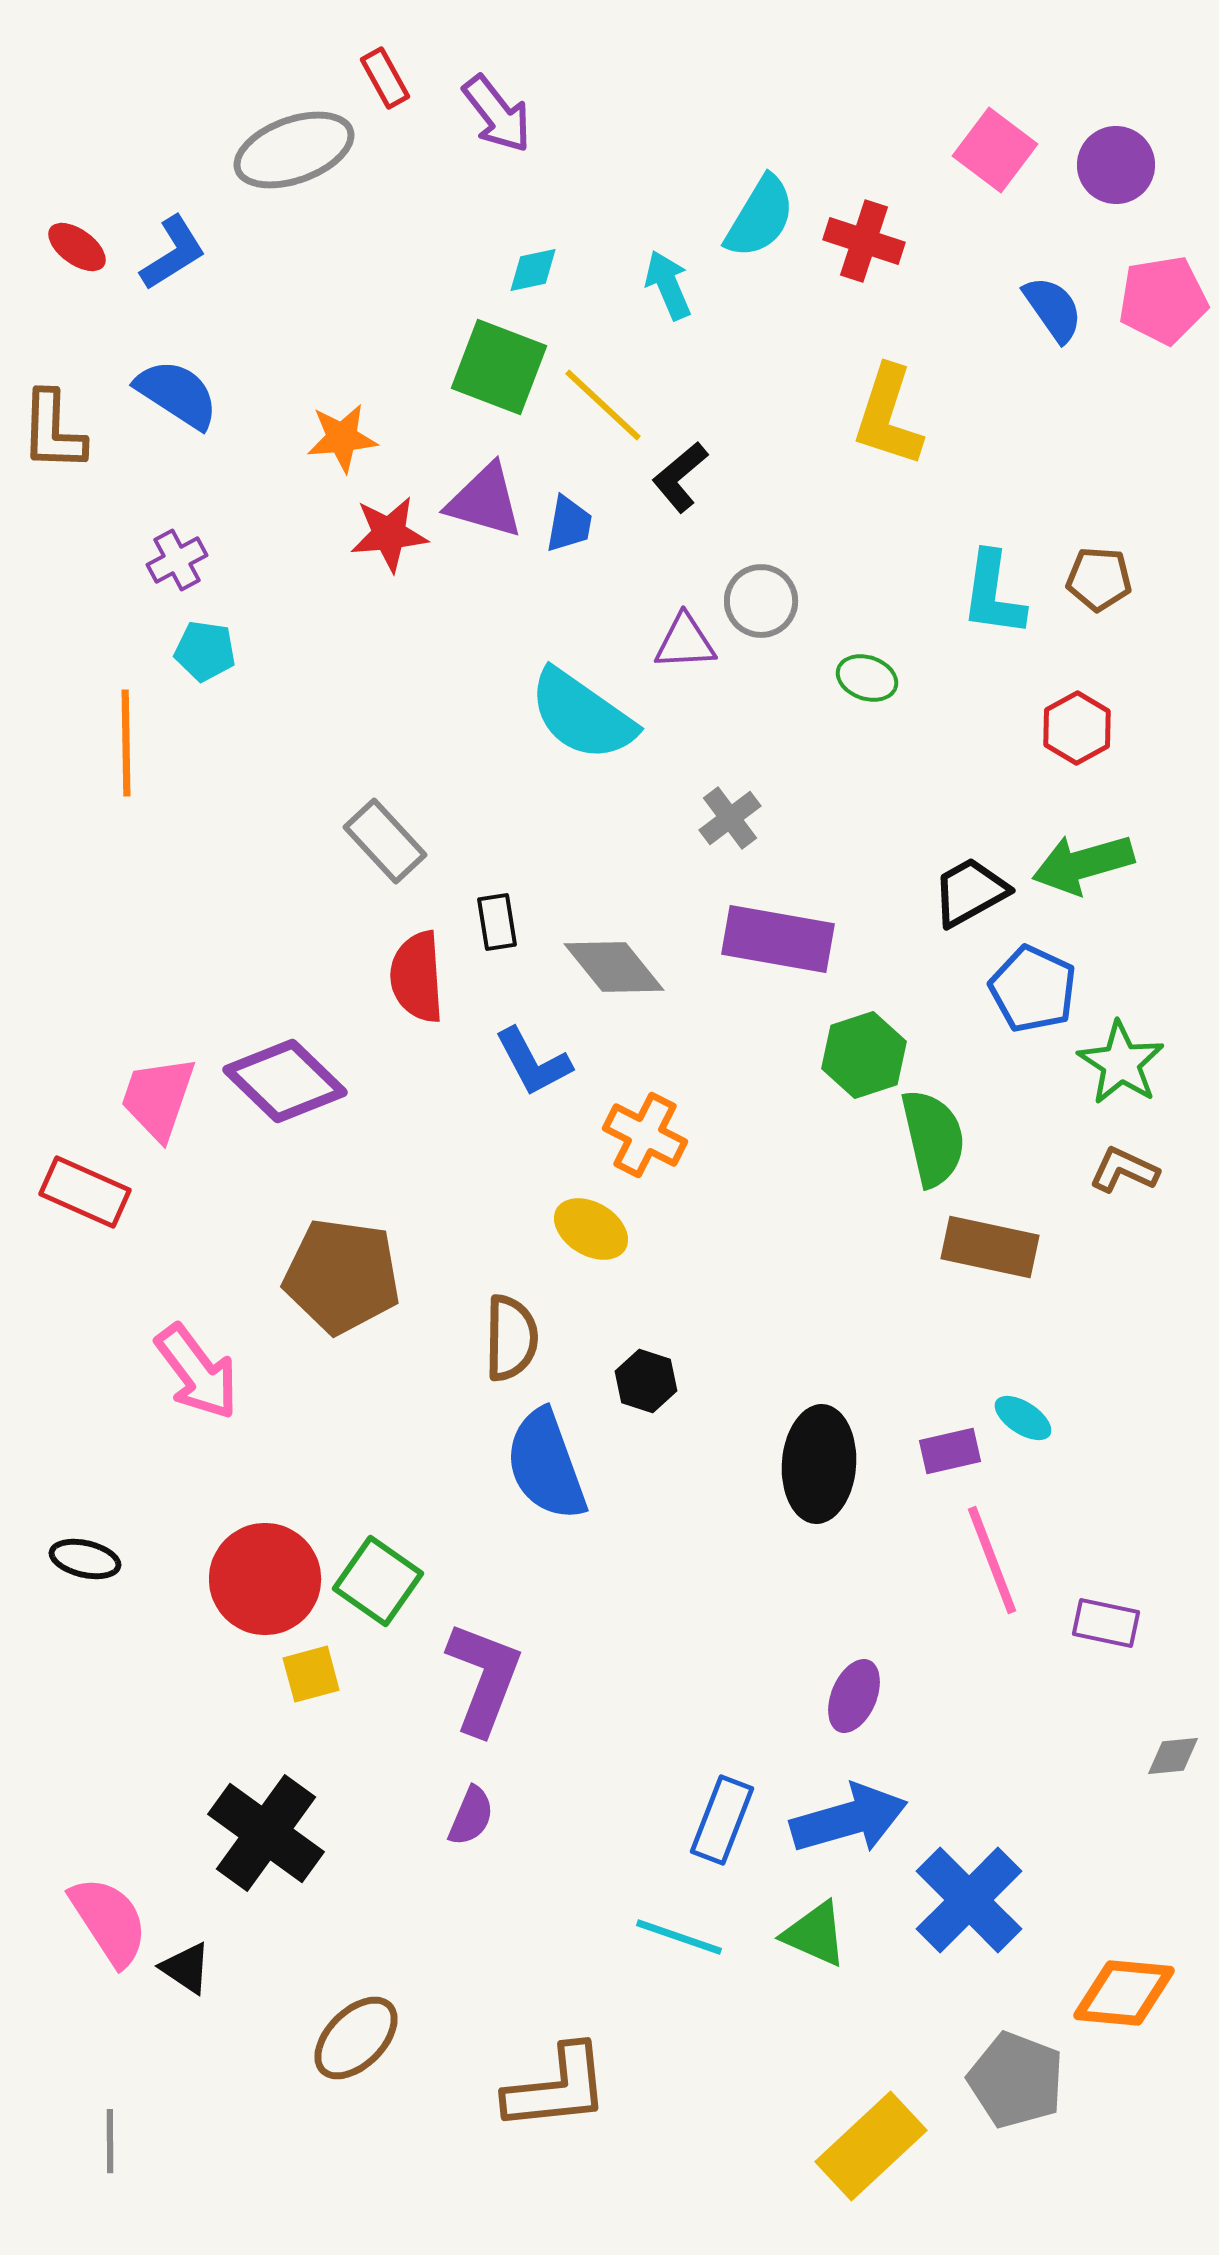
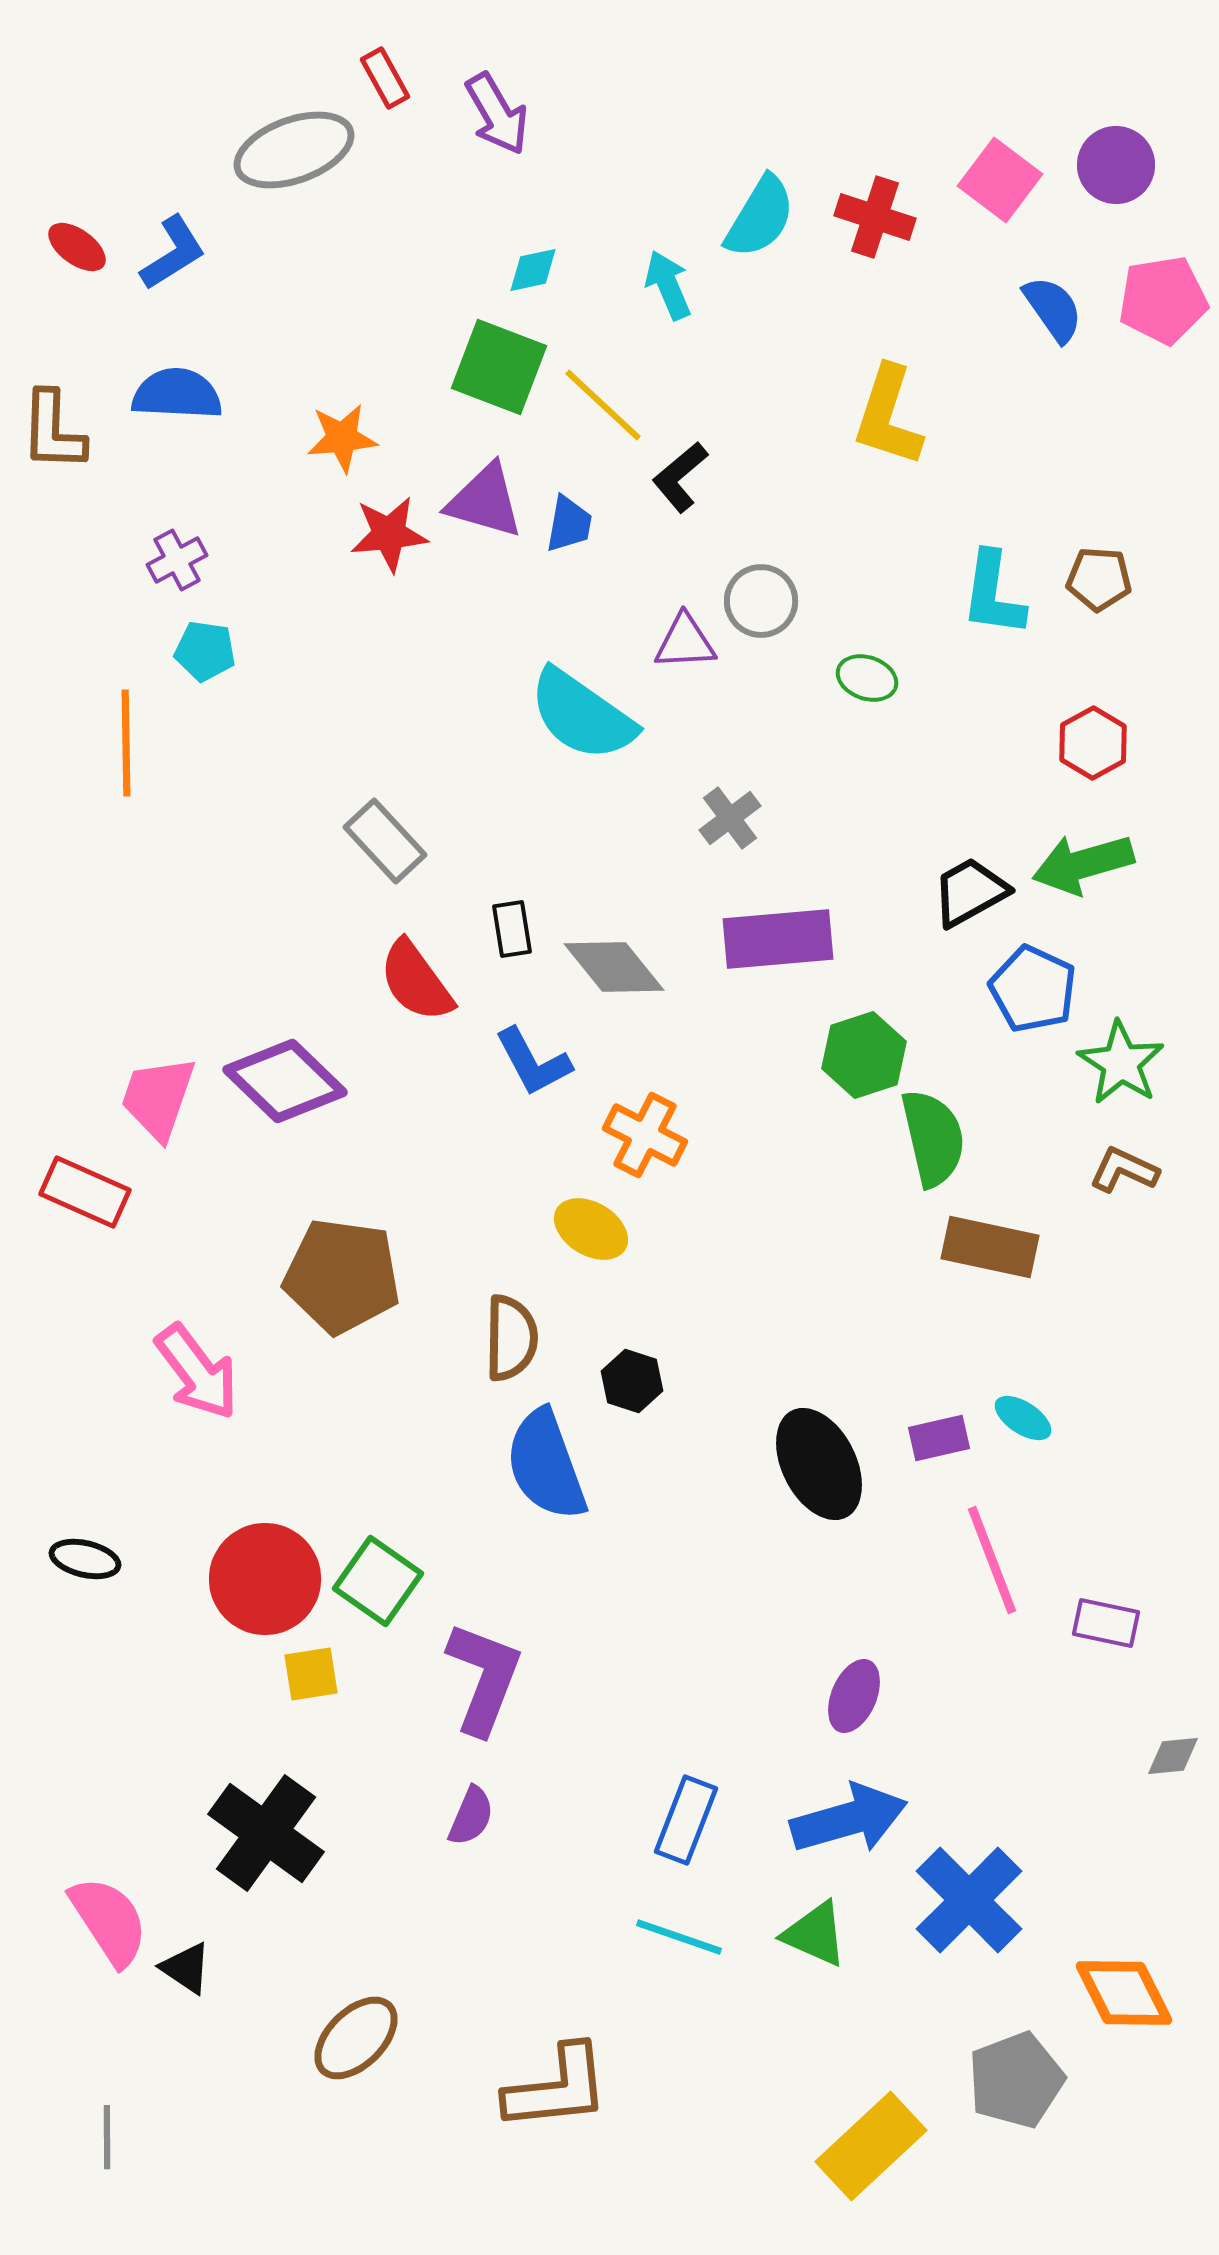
purple arrow at (497, 114): rotated 8 degrees clockwise
pink square at (995, 150): moved 5 px right, 30 px down
red cross at (864, 241): moved 11 px right, 24 px up
blue semicircle at (177, 394): rotated 30 degrees counterclockwise
red hexagon at (1077, 728): moved 16 px right, 15 px down
black rectangle at (497, 922): moved 15 px right, 7 px down
purple rectangle at (778, 939): rotated 15 degrees counterclockwise
red semicircle at (417, 977): moved 1 px left, 4 px down; rotated 32 degrees counterclockwise
black hexagon at (646, 1381): moved 14 px left
purple rectangle at (950, 1451): moved 11 px left, 13 px up
black ellipse at (819, 1464): rotated 31 degrees counterclockwise
yellow square at (311, 1674): rotated 6 degrees clockwise
blue rectangle at (722, 1820): moved 36 px left
orange diamond at (1124, 1993): rotated 58 degrees clockwise
gray pentagon at (1016, 2080): rotated 30 degrees clockwise
gray line at (110, 2141): moved 3 px left, 4 px up
